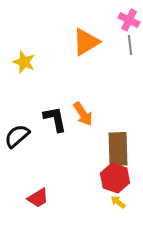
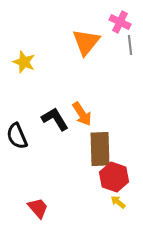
pink cross: moved 9 px left, 2 px down
orange triangle: rotated 20 degrees counterclockwise
orange arrow: moved 1 px left
black L-shape: rotated 20 degrees counterclockwise
black semicircle: rotated 72 degrees counterclockwise
brown rectangle: moved 18 px left
red hexagon: moved 1 px left, 1 px up
red trapezoid: moved 10 px down; rotated 100 degrees counterclockwise
